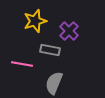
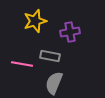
purple cross: moved 1 px right, 1 px down; rotated 36 degrees clockwise
gray rectangle: moved 6 px down
